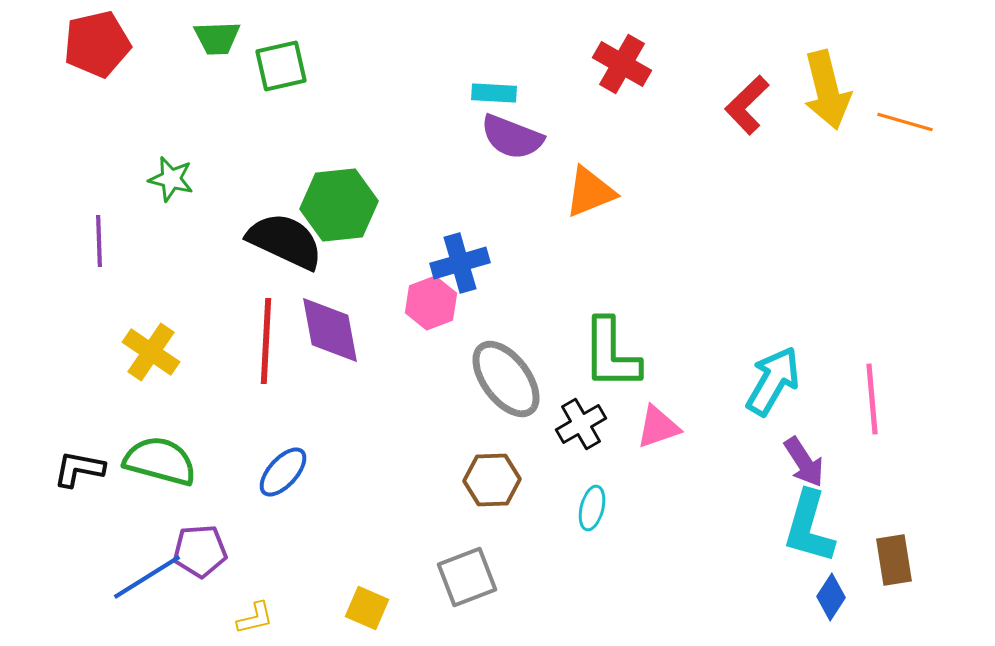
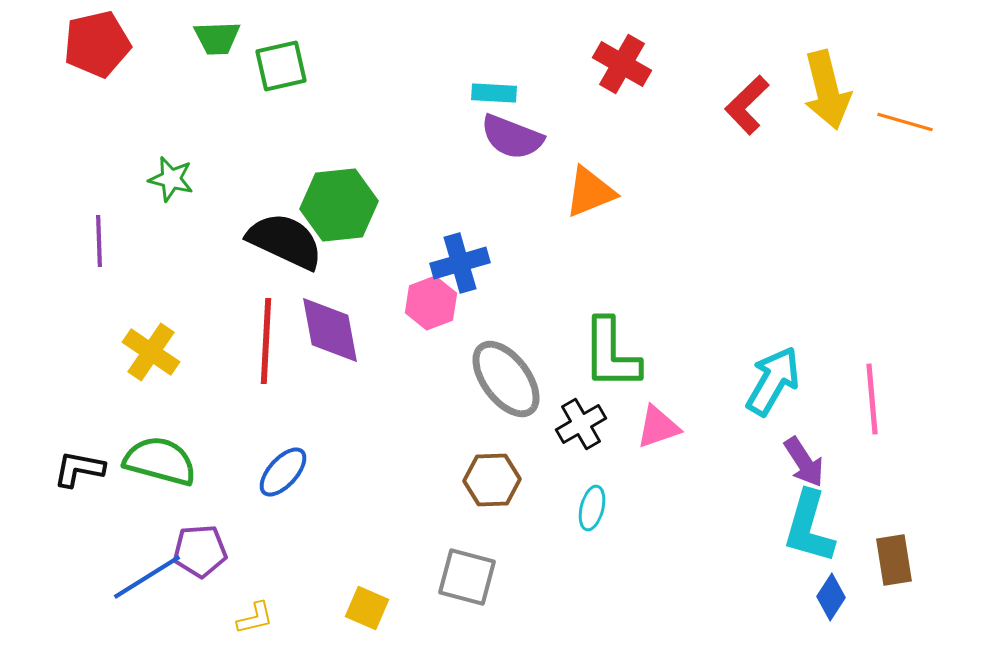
gray square: rotated 36 degrees clockwise
